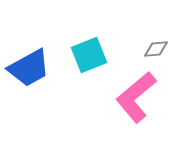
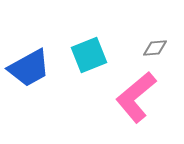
gray diamond: moved 1 px left, 1 px up
